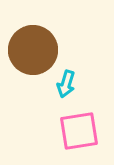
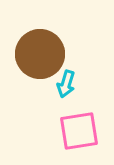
brown circle: moved 7 px right, 4 px down
